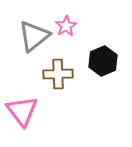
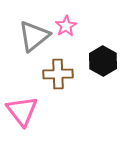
black hexagon: rotated 8 degrees counterclockwise
